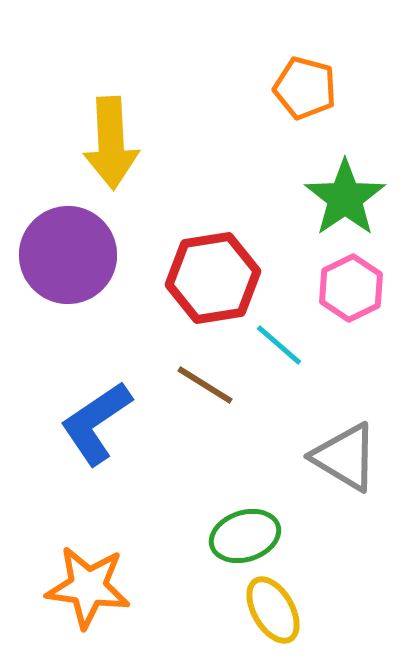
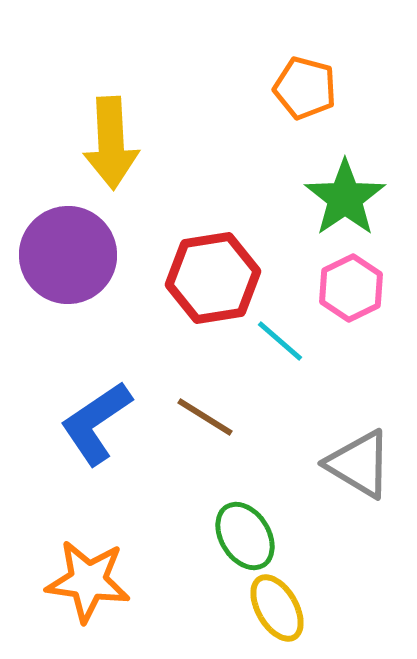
cyan line: moved 1 px right, 4 px up
brown line: moved 32 px down
gray triangle: moved 14 px right, 7 px down
green ellipse: rotated 76 degrees clockwise
orange star: moved 6 px up
yellow ellipse: moved 4 px right, 2 px up
